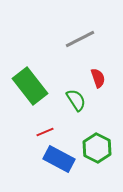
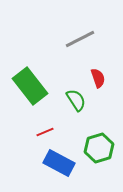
green hexagon: moved 2 px right; rotated 16 degrees clockwise
blue rectangle: moved 4 px down
